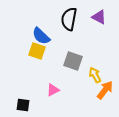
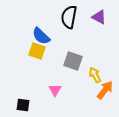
black semicircle: moved 2 px up
pink triangle: moved 2 px right; rotated 32 degrees counterclockwise
